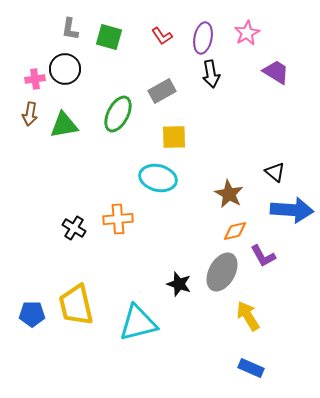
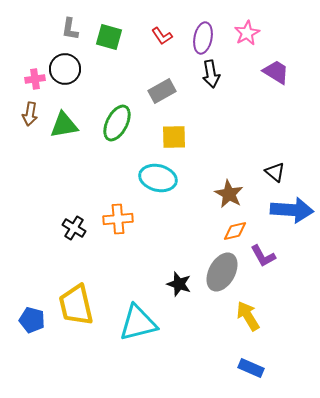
green ellipse: moved 1 px left, 9 px down
blue pentagon: moved 6 px down; rotated 15 degrees clockwise
